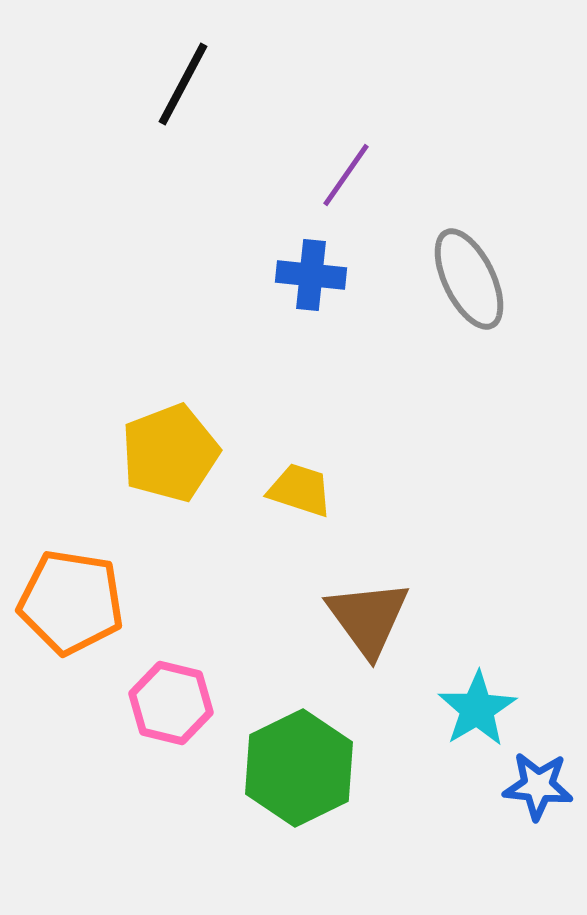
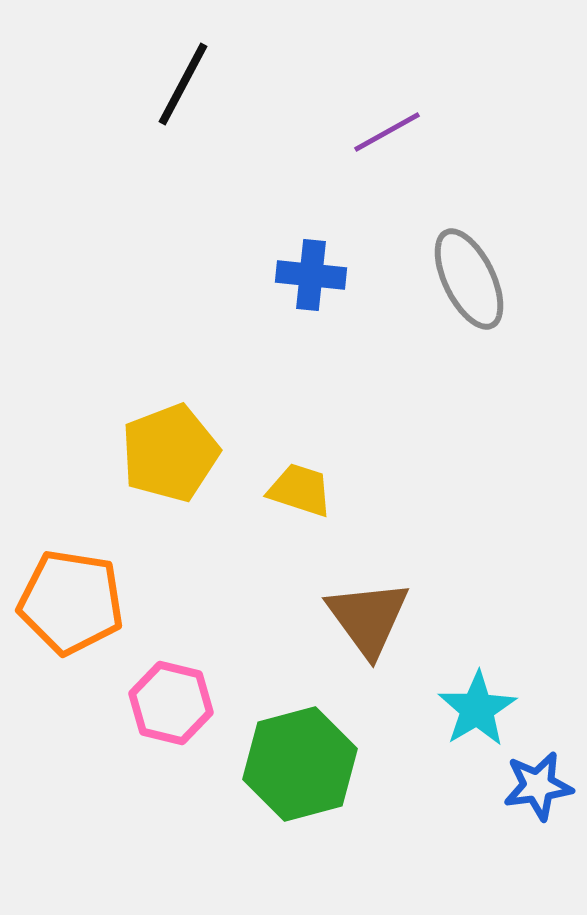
purple line: moved 41 px right, 43 px up; rotated 26 degrees clockwise
green hexagon: moved 1 px right, 4 px up; rotated 11 degrees clockwise
blue star: rotated 14 degrees counterclockwise
